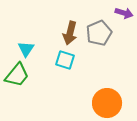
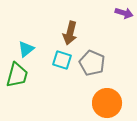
gray pentagon: moved 7 px left, 30 px down; rotated 25 degrees counterclockwise
cyan triangle: rotated 18 degrees clockwise
cyan square: moved 3 px left
green trapezoid: rotated 24 degrees counterclockwise
